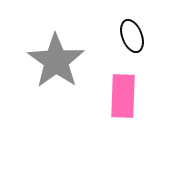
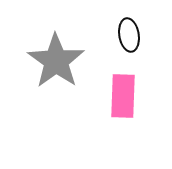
black ellipse: moved 3 px left, 1 px up; rotated 12 degrees clockwise
